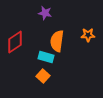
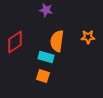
purple star: moved 1 px right, 3 px up
orange star: moved 2 px down
orange square: rotated 24 degrees counterclockwise
